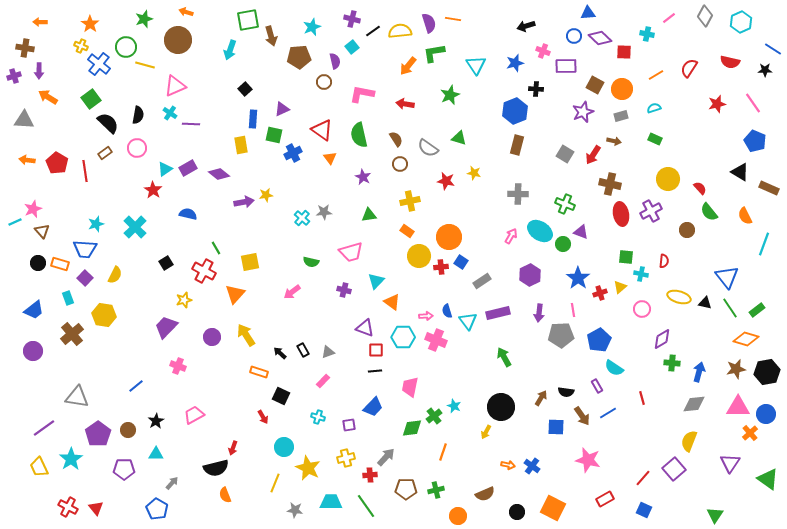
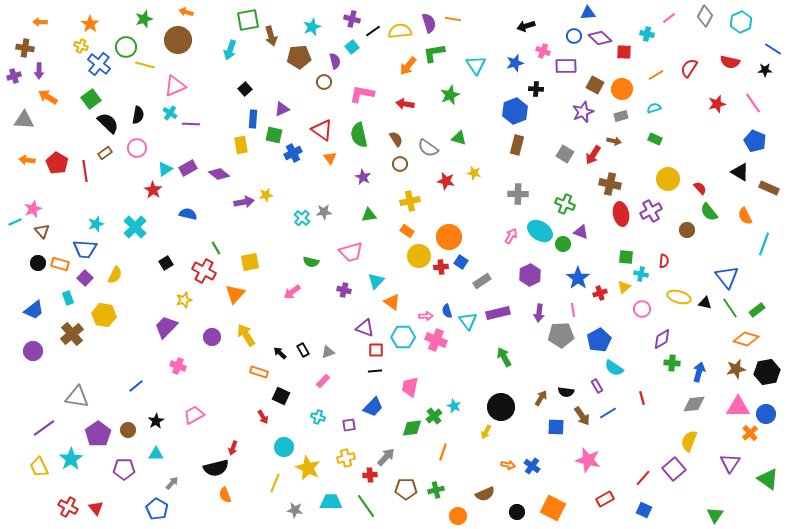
yellow triangle at (620, 287): moved 4 px right
